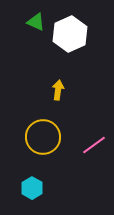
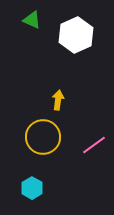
green triangle: moved 4 px left, 2 px up
white hexagon: moved 6 px right, 1 px down
yellow arrow: moved 10 px down
